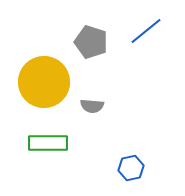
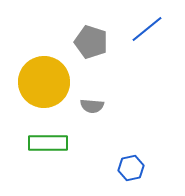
blue line: moved 1 px right, 2 px up
